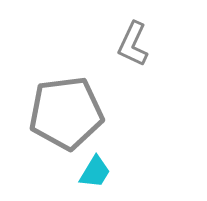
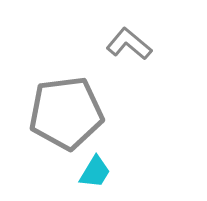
gray L-shape: moved 4 px left; rotated 105 degrees clockwise
